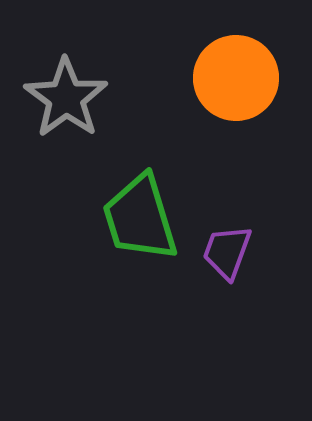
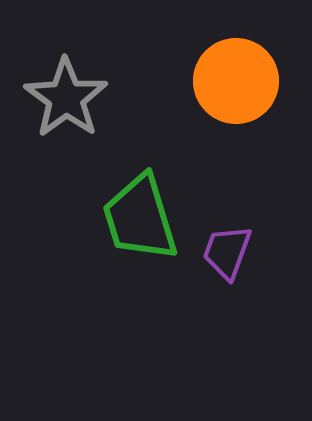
orange circle: moved 3 px down
